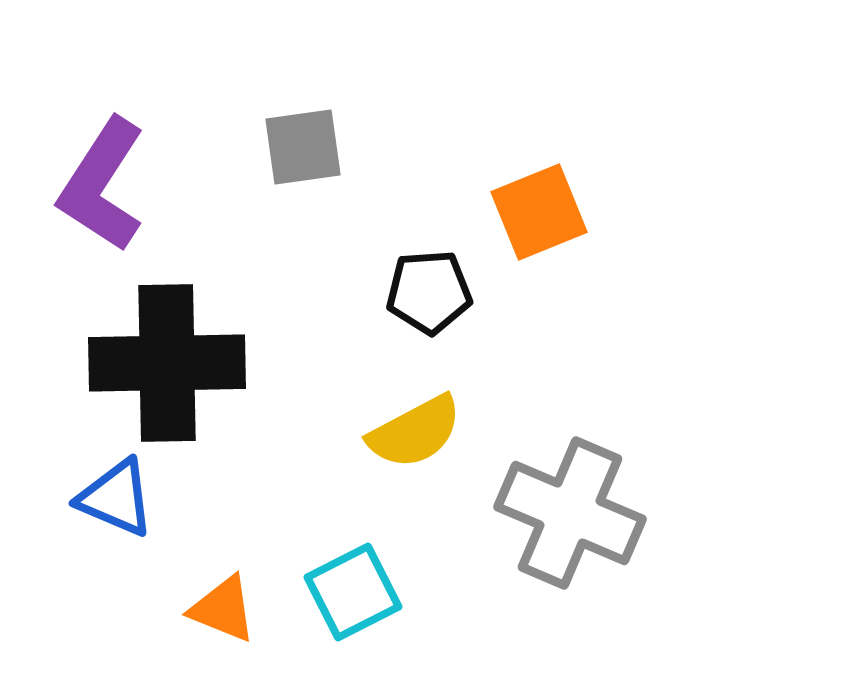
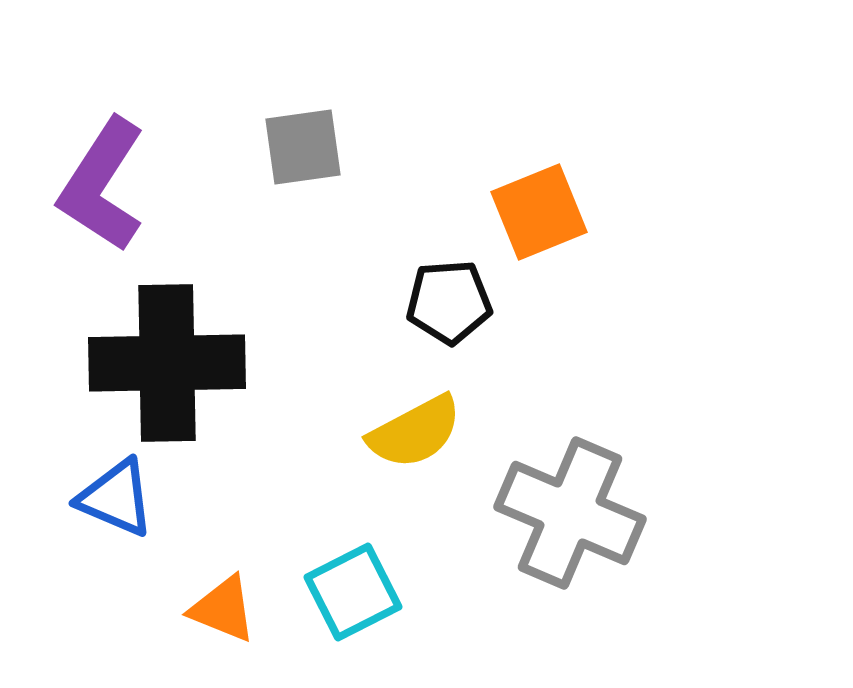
black pentagon: moved 20 px right, 10 px down
